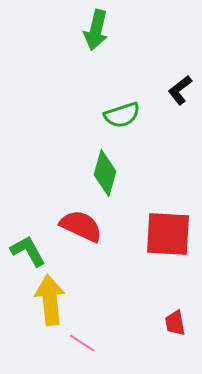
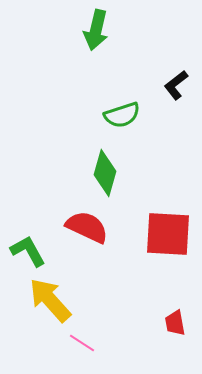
black L-shape: moved 4 px left, 5 px up
red semicircle: moved 6 px right, 1 px down
yellow arrow: rotated 36 degrees counterclockwise
